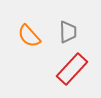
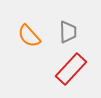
red rectangle: moved 1 px left
